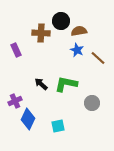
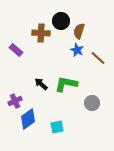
brown semicircle: rotated 63 degrees counterclockwise
purple rectangle: rotated 24 degrees counterclockwise
blue diamond: rotated 30 degrees clockwise
cyan square: moved 1 px left, 1 px down
